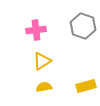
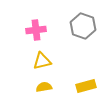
yellow triangle: rotated 18 degrees clockwise
